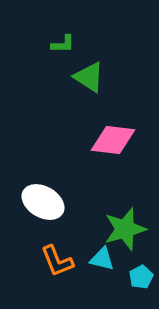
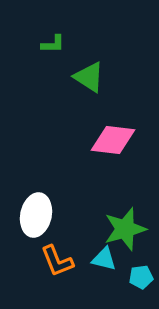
green L-shape: moved 10 px left
white ellipse: moved 7 px left, 13 px down; rotated 72 degrees clockwise
cyan triangle: moved 2 px right
cyan pentagon: rotated 20 degrees clockwise
